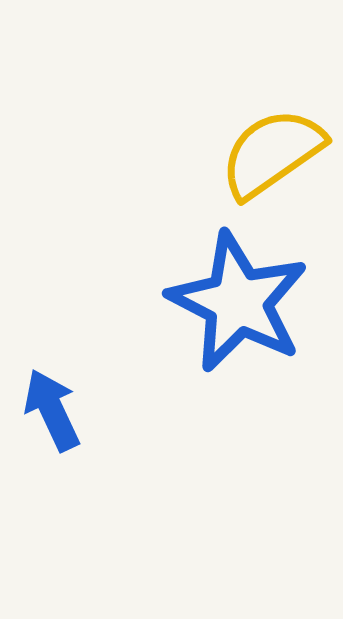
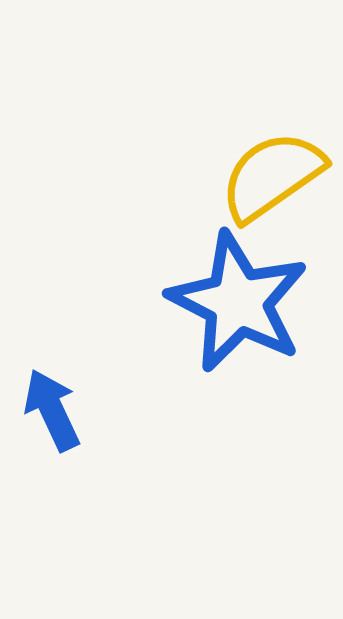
yellow semicircle: moved 23 px down
